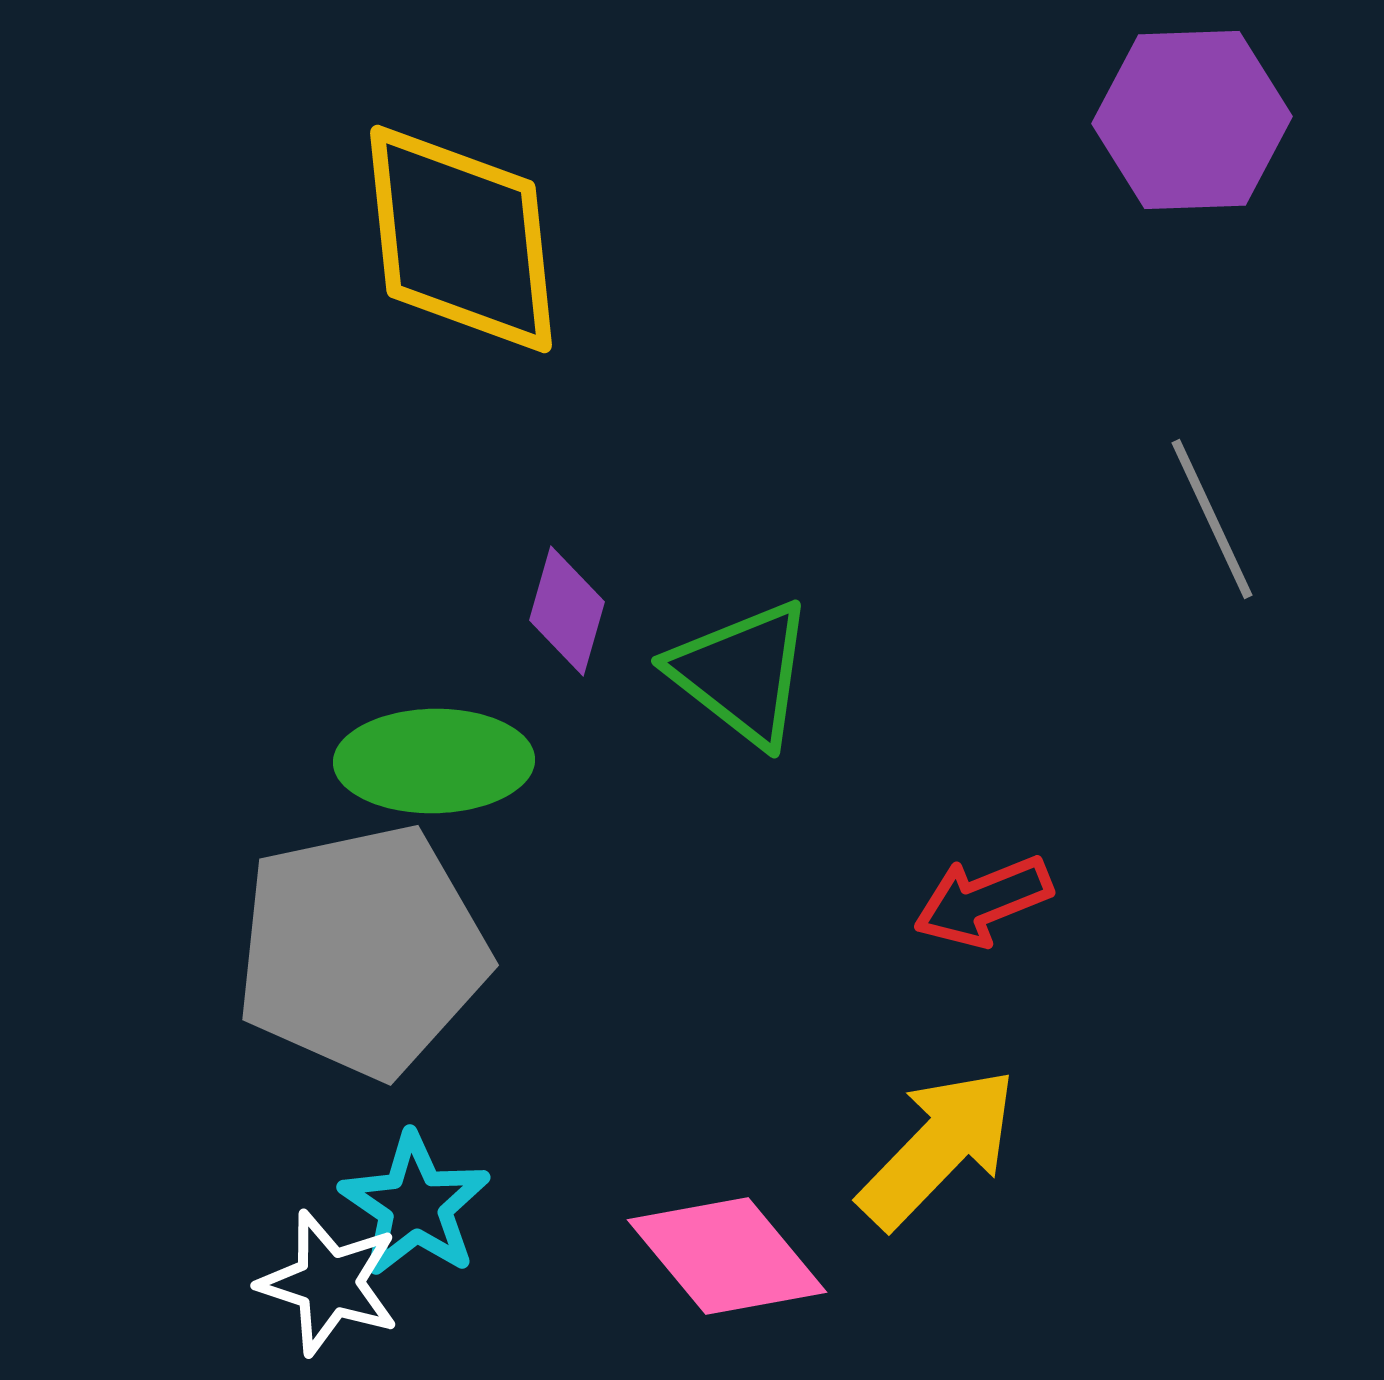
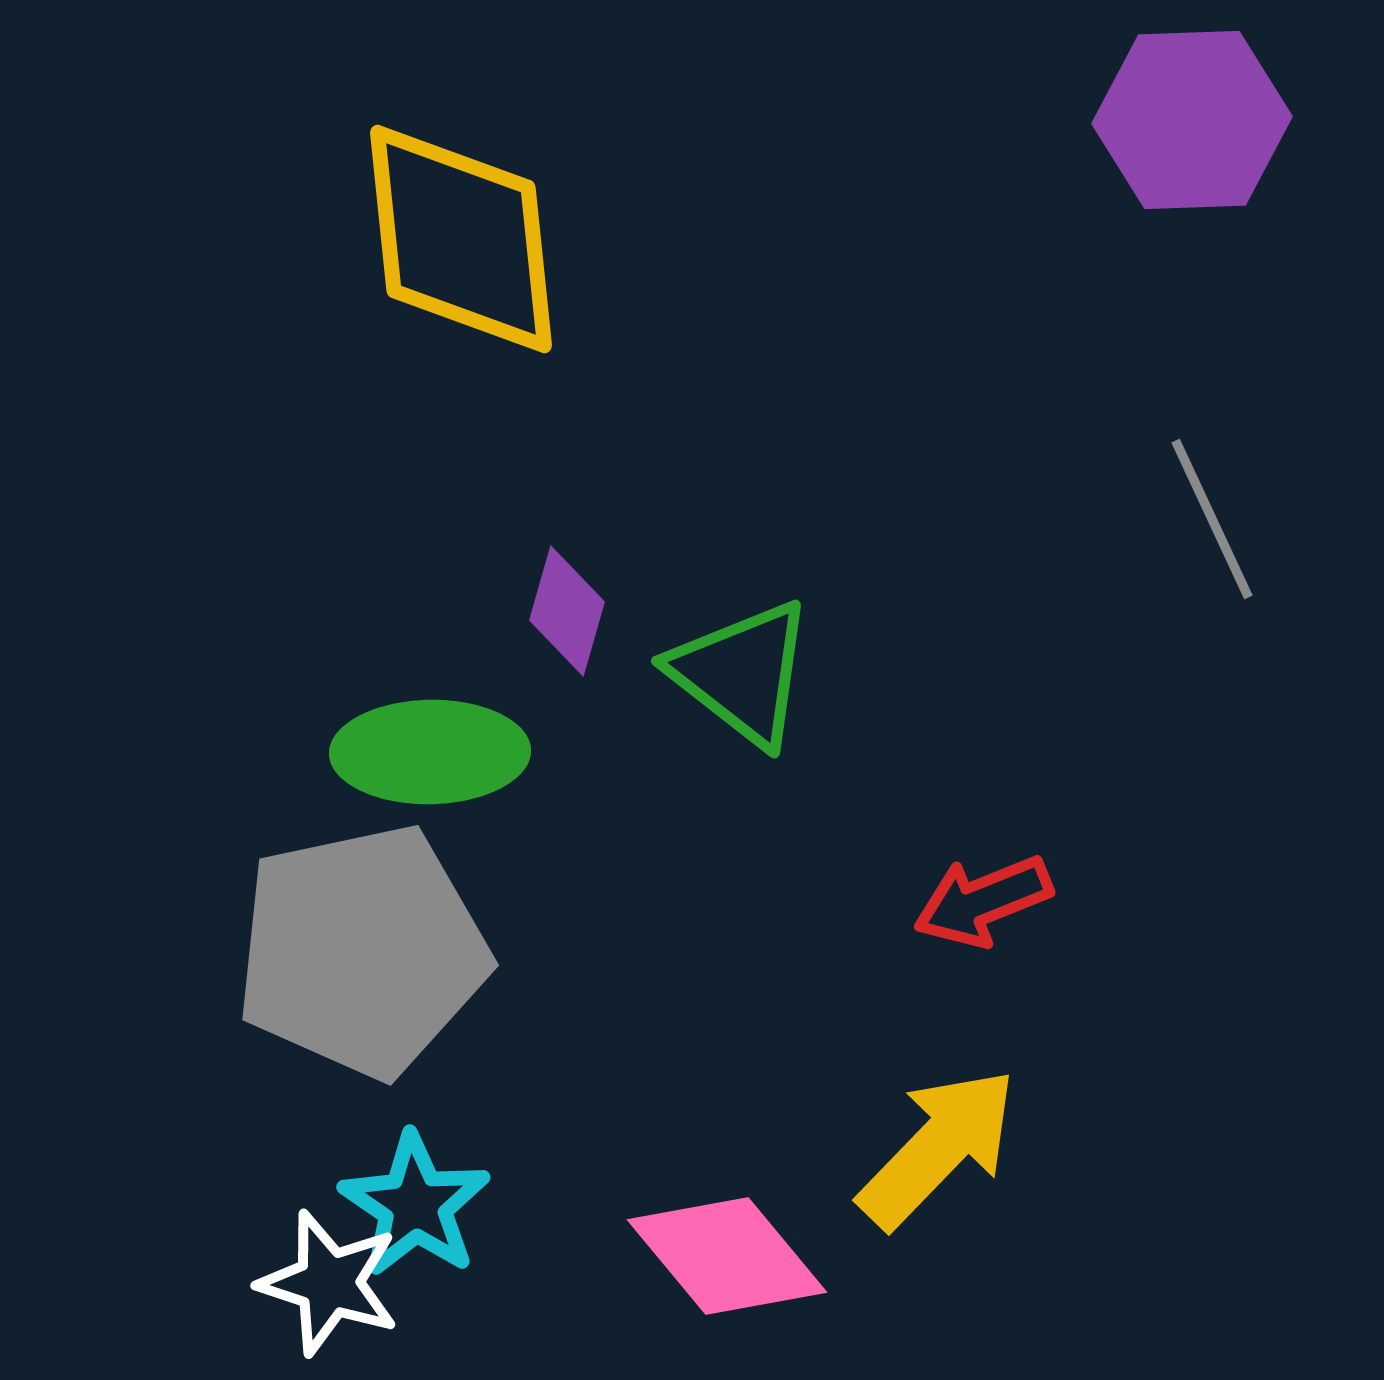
green ellipse: moved 4 px left, 9 px up
